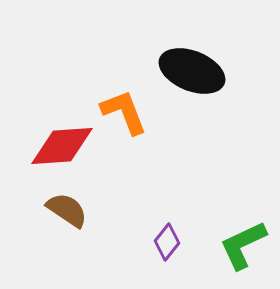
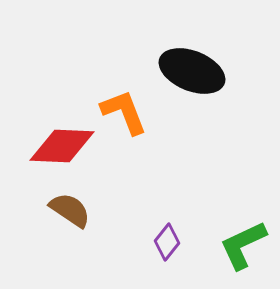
red diamond: rotated 6 degrees clockwise
brown semicircle: moved 3 px right
